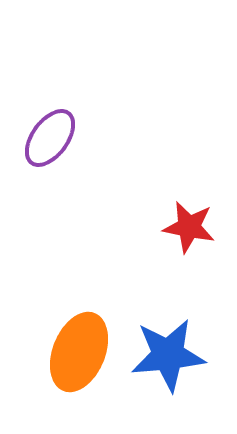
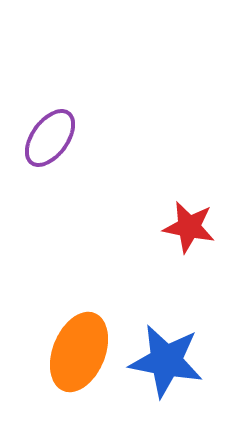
blue star: moved 2 px left, 6 px down; rotated 16 degrees clockwise
